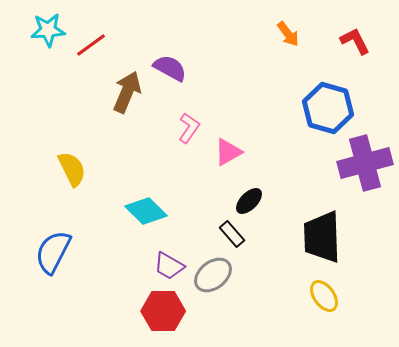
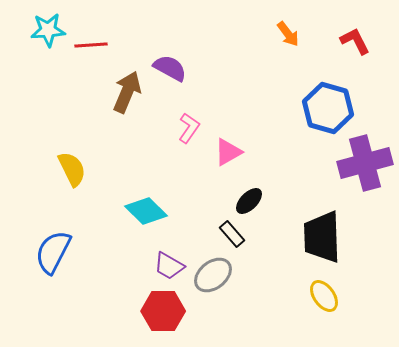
red line: rotated 32 degrees clockwise
